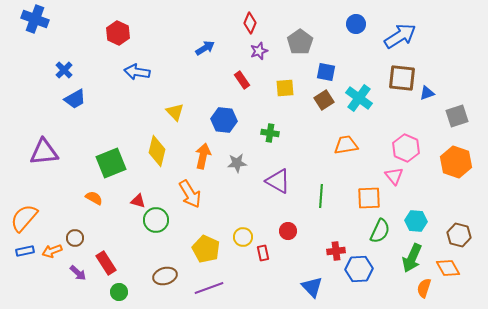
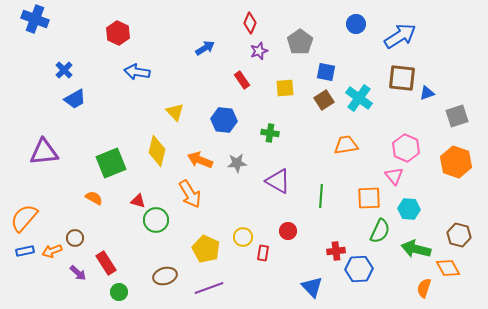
orange arrow at (203, 156): moved 3 px left, 4 px down; rotated 80 degrees counterclockwise
cyan hexagon at (416, 221): moved 7 px left, 12 px up
red rectangle at (263, 253): rotated 21 degrees clockwise
green arrow at (412, 258): moved 4 px right, 9 px up; rotated 80 degrees clockwise
